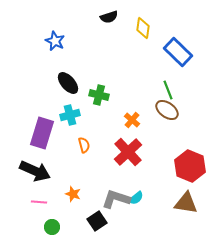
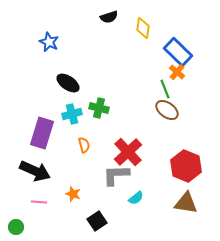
blue star: moved 6 px left, 1 px down
black ellipse: rotated 15 degrees counterclockwise
green line: moved 3 px left, 1 px up
green cross: moved 13 px down
cyan cross: moved 2 px right, 1 px up
orange cross: moved 45 px right, 48 px up
red hexagon: moved 4 px left
gray L-shape: moved 24 px up; rotated 20 degrees counterclockwise
green circle: moved 36 px left
